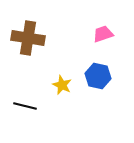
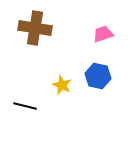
brown cross: moved 7 px right, 10 px up
